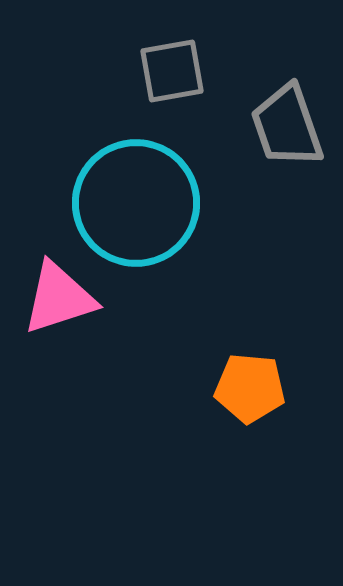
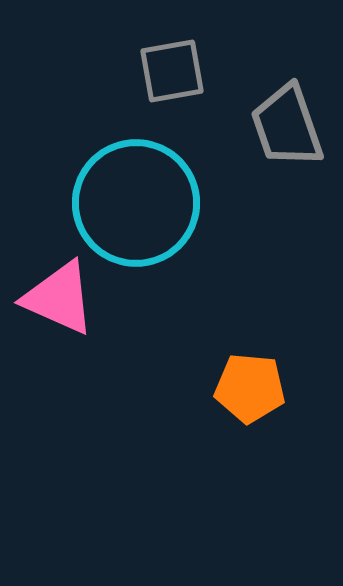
pink triangle: rotated 42 degrees clockwise
